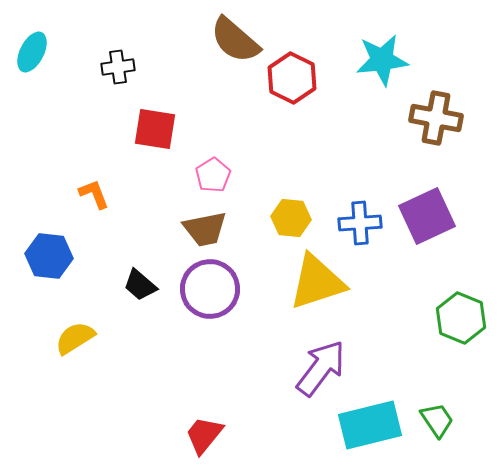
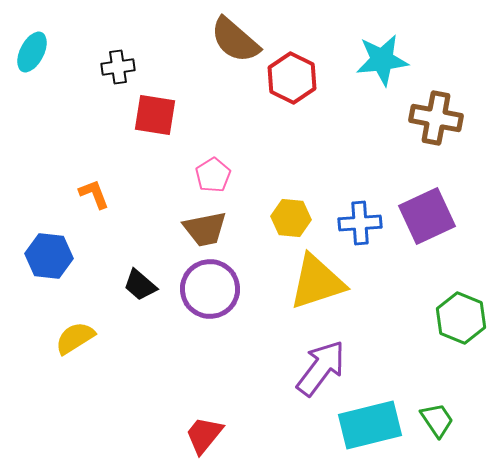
red square: moved 14 px up
